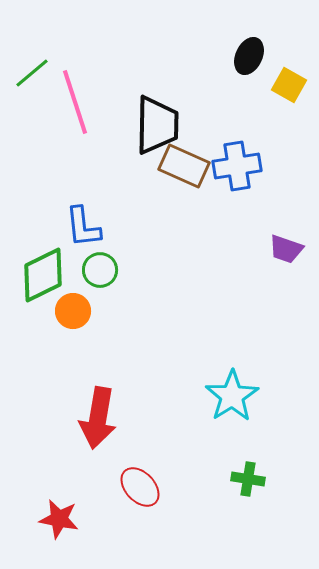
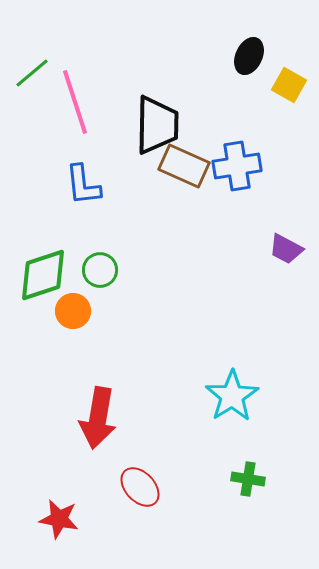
blue L-shape: moved 42 px up
purple trapezoid: rotated 9 degrees clockwise
green diamond: rotated 8 degrees clockwise
